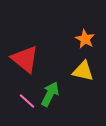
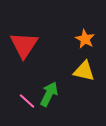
red triangle: moved 1 px left, 14 px up; rotated 24 degrees clockwise
yellow triangle: moved 1 px right
green arrow: moved 1 px left
